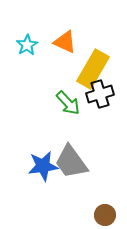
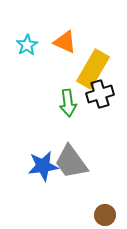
green arrow: rotated 36 degrees clockwise
